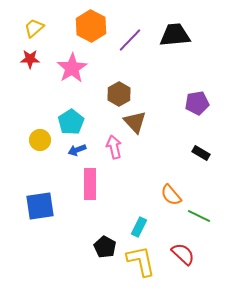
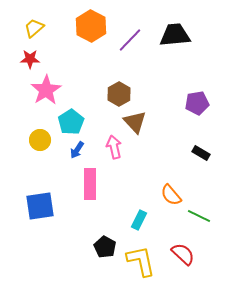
pink star: moved 26 px left, 22 px down
blue arrow: rotated 36 degrees counterclockwise
cyan rectangle: moved 7 px up
